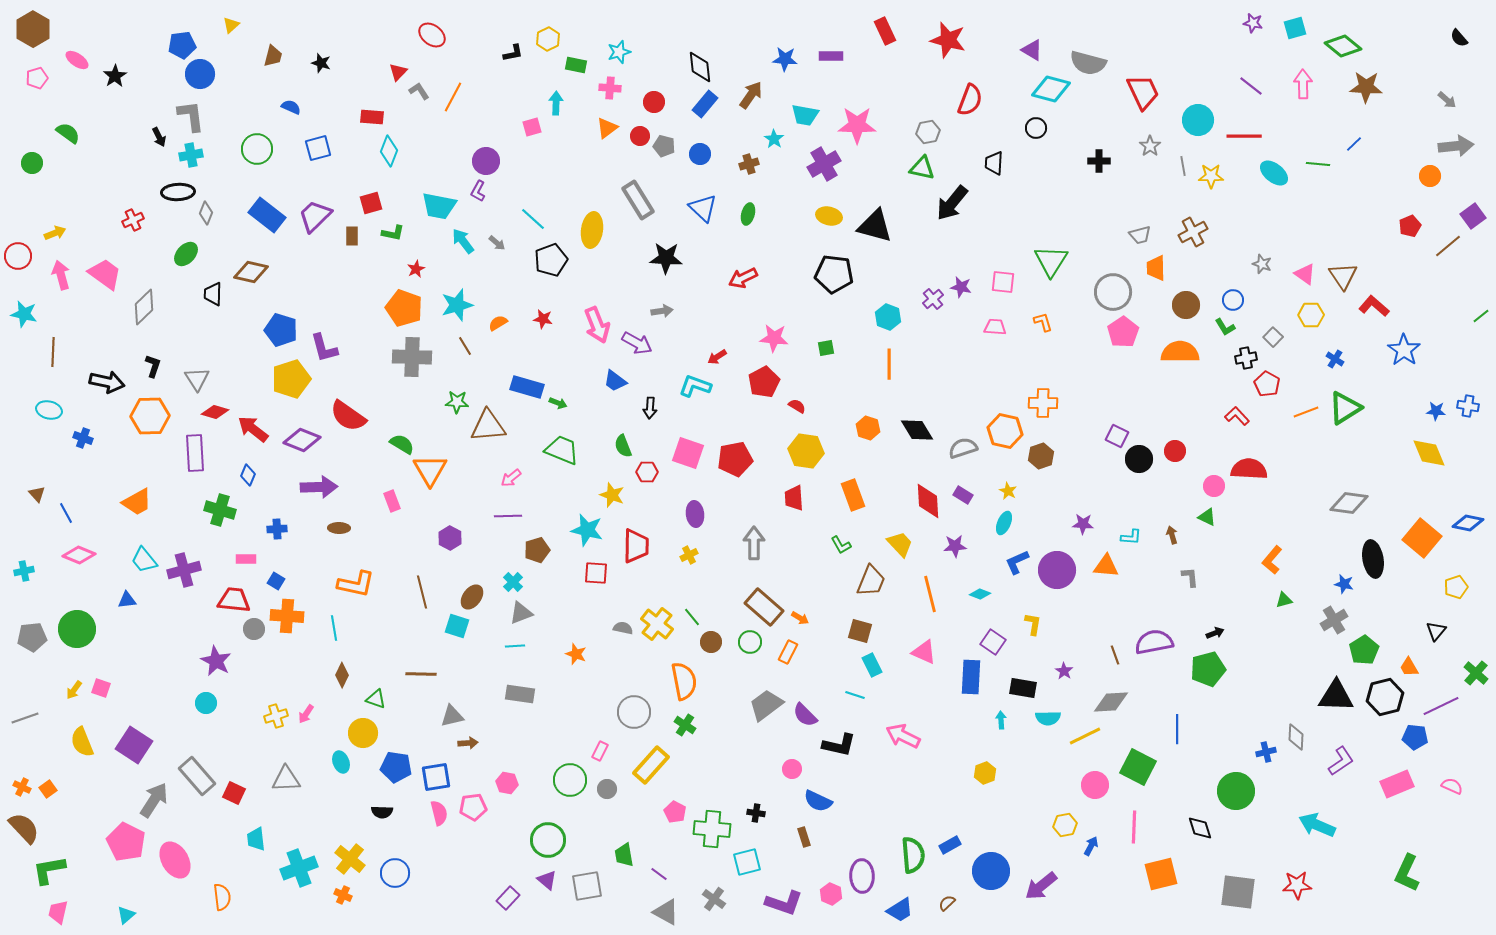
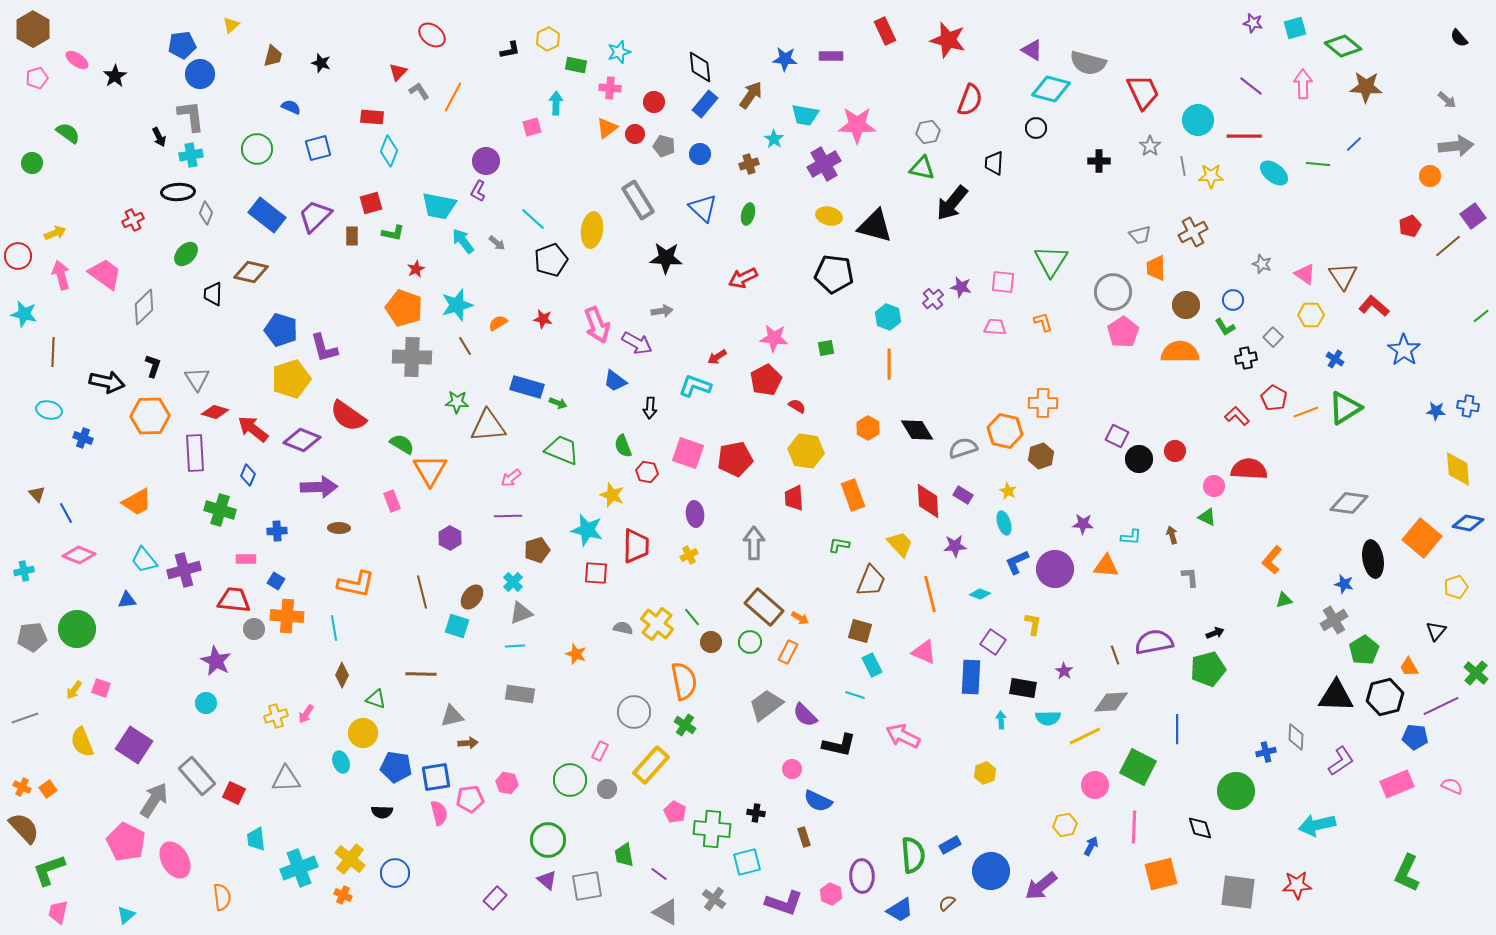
black L-shape at (513, 53): moved 3 px left, 3 px up
red circle at (640, 136): moved 5 px left, 2 px up
red pentagon at (764, 382): moved 2 px right, 2 px up
red pentagon at (1267, 384): moved 7 px right, 14 px down
orange hexagon at (868, 428): rotated 10 degrees clockwise
yellow diamond at (1429, 453): moved 29 px right, 16 px down; rotated 18 degrees clockwise
red hexagon at (647, 472): rotated 10 degrees clockwise
cyan ellipse at (1004, 523): rotated 40 degrees counterclockwise
blue cross at (277, 529): moved 2 px down
green L-shape at (841, 545): moved 2 px left; rotated 130 degrees clockwise
purple circle at (1057, 570): moved 2 px left, 1 px up
pink pentagon at (473, 807): moved 3 px left, 8 px up
cyan arrow at (1317, 825): rotated 36 degrees counterclockwise
green L-shape at (49, 870): rotated 9 degrees counterclockwise
purple rectangle at (508, 898): moved 13 px left
